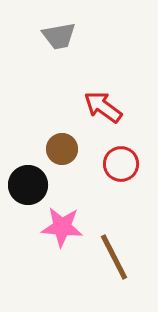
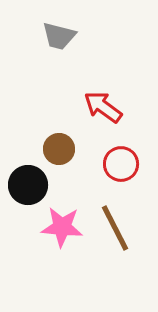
gray trapezoid: rotated 24 degrees clockwise
brown circle: moved 3 px left
brown line: moved 1 px right, 29 px up
